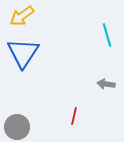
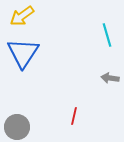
gray arrow: moved 4 px right, 6 px up
